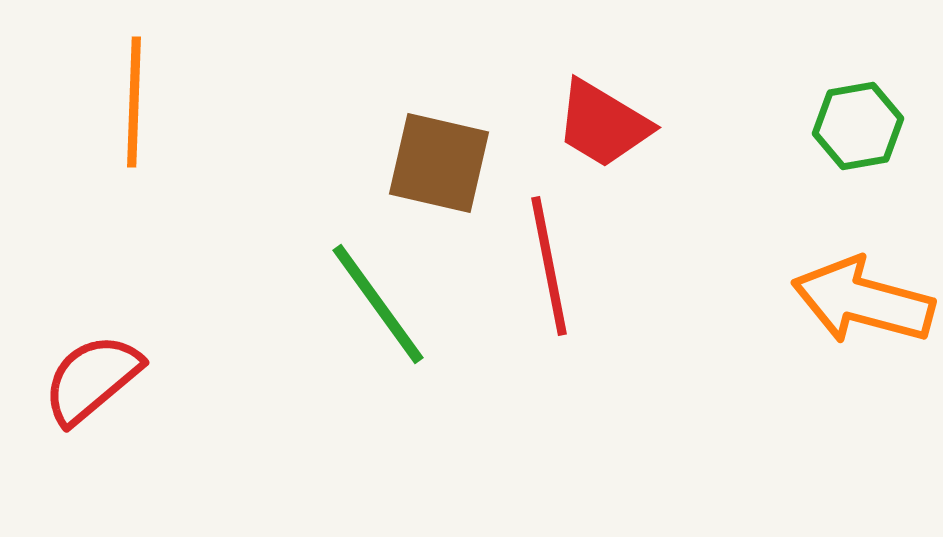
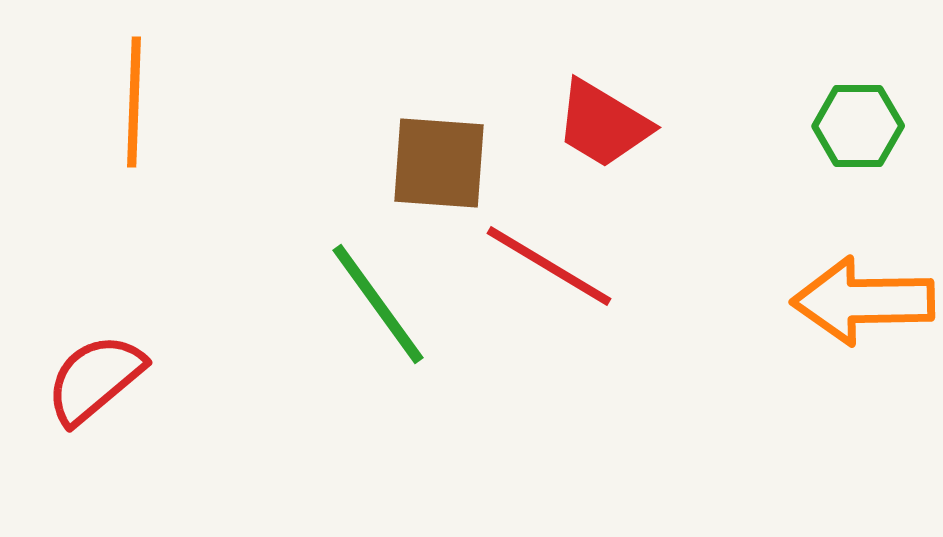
green hexagon: rotated 10 degrees clockwise
brown square: rotated 9 degrees counterclockwise
red line: rotated 48 degrees counterclockwise
orange arrow: rotated 16 degrees counterclockwise
red semicircle: moved 3 px right
